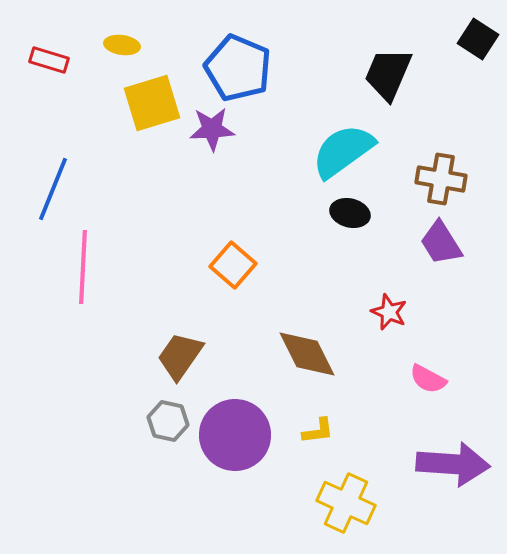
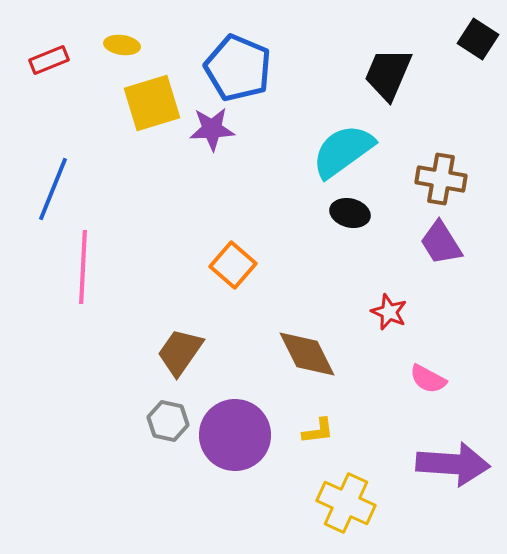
red rectangle: rotated 39 degrees counterclockwise
brown trapezoid: moved 4 px up
